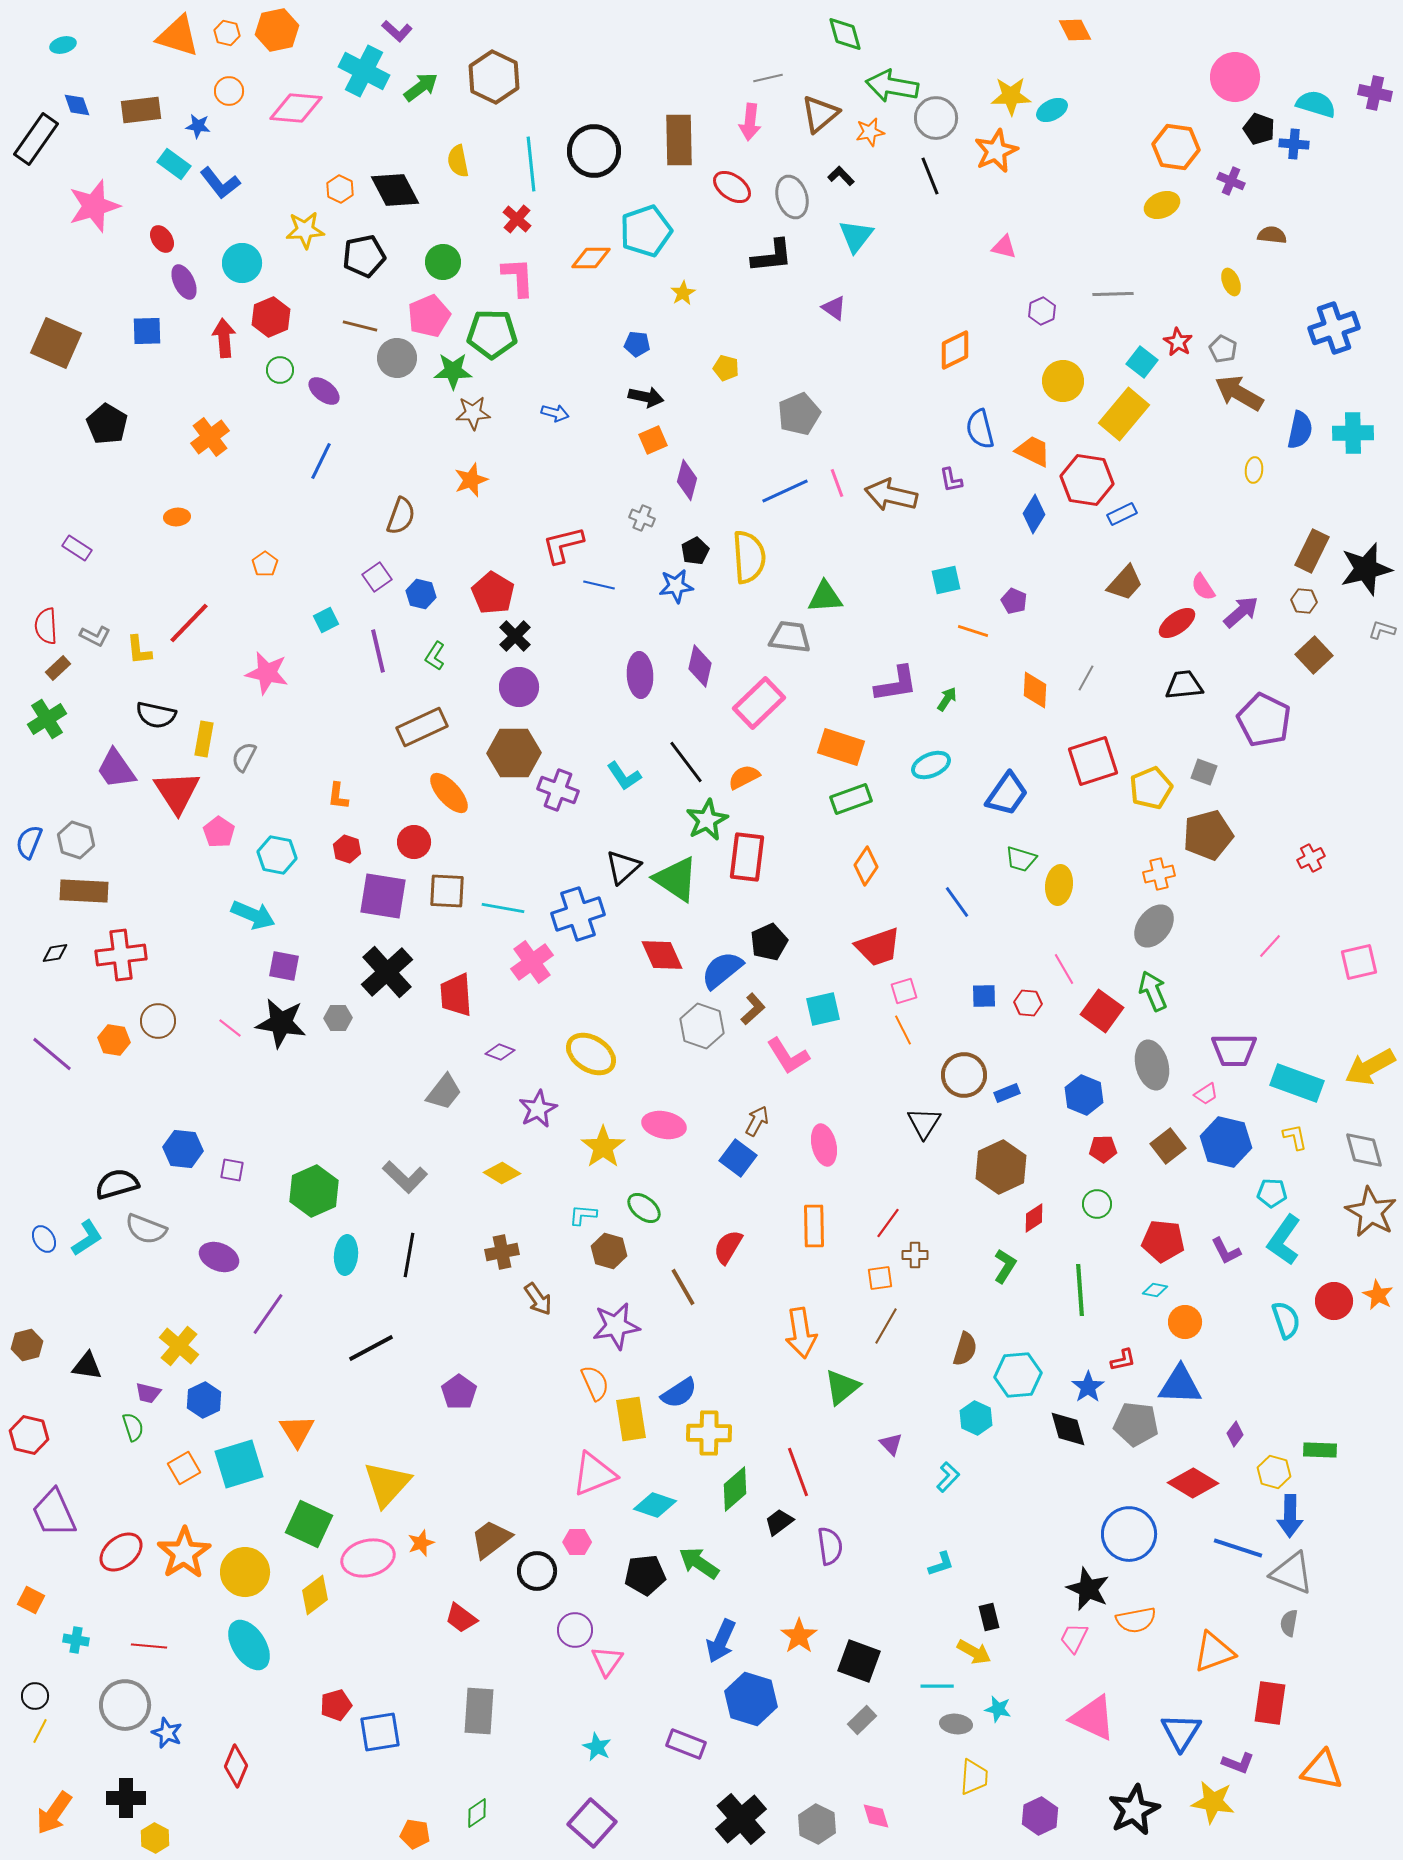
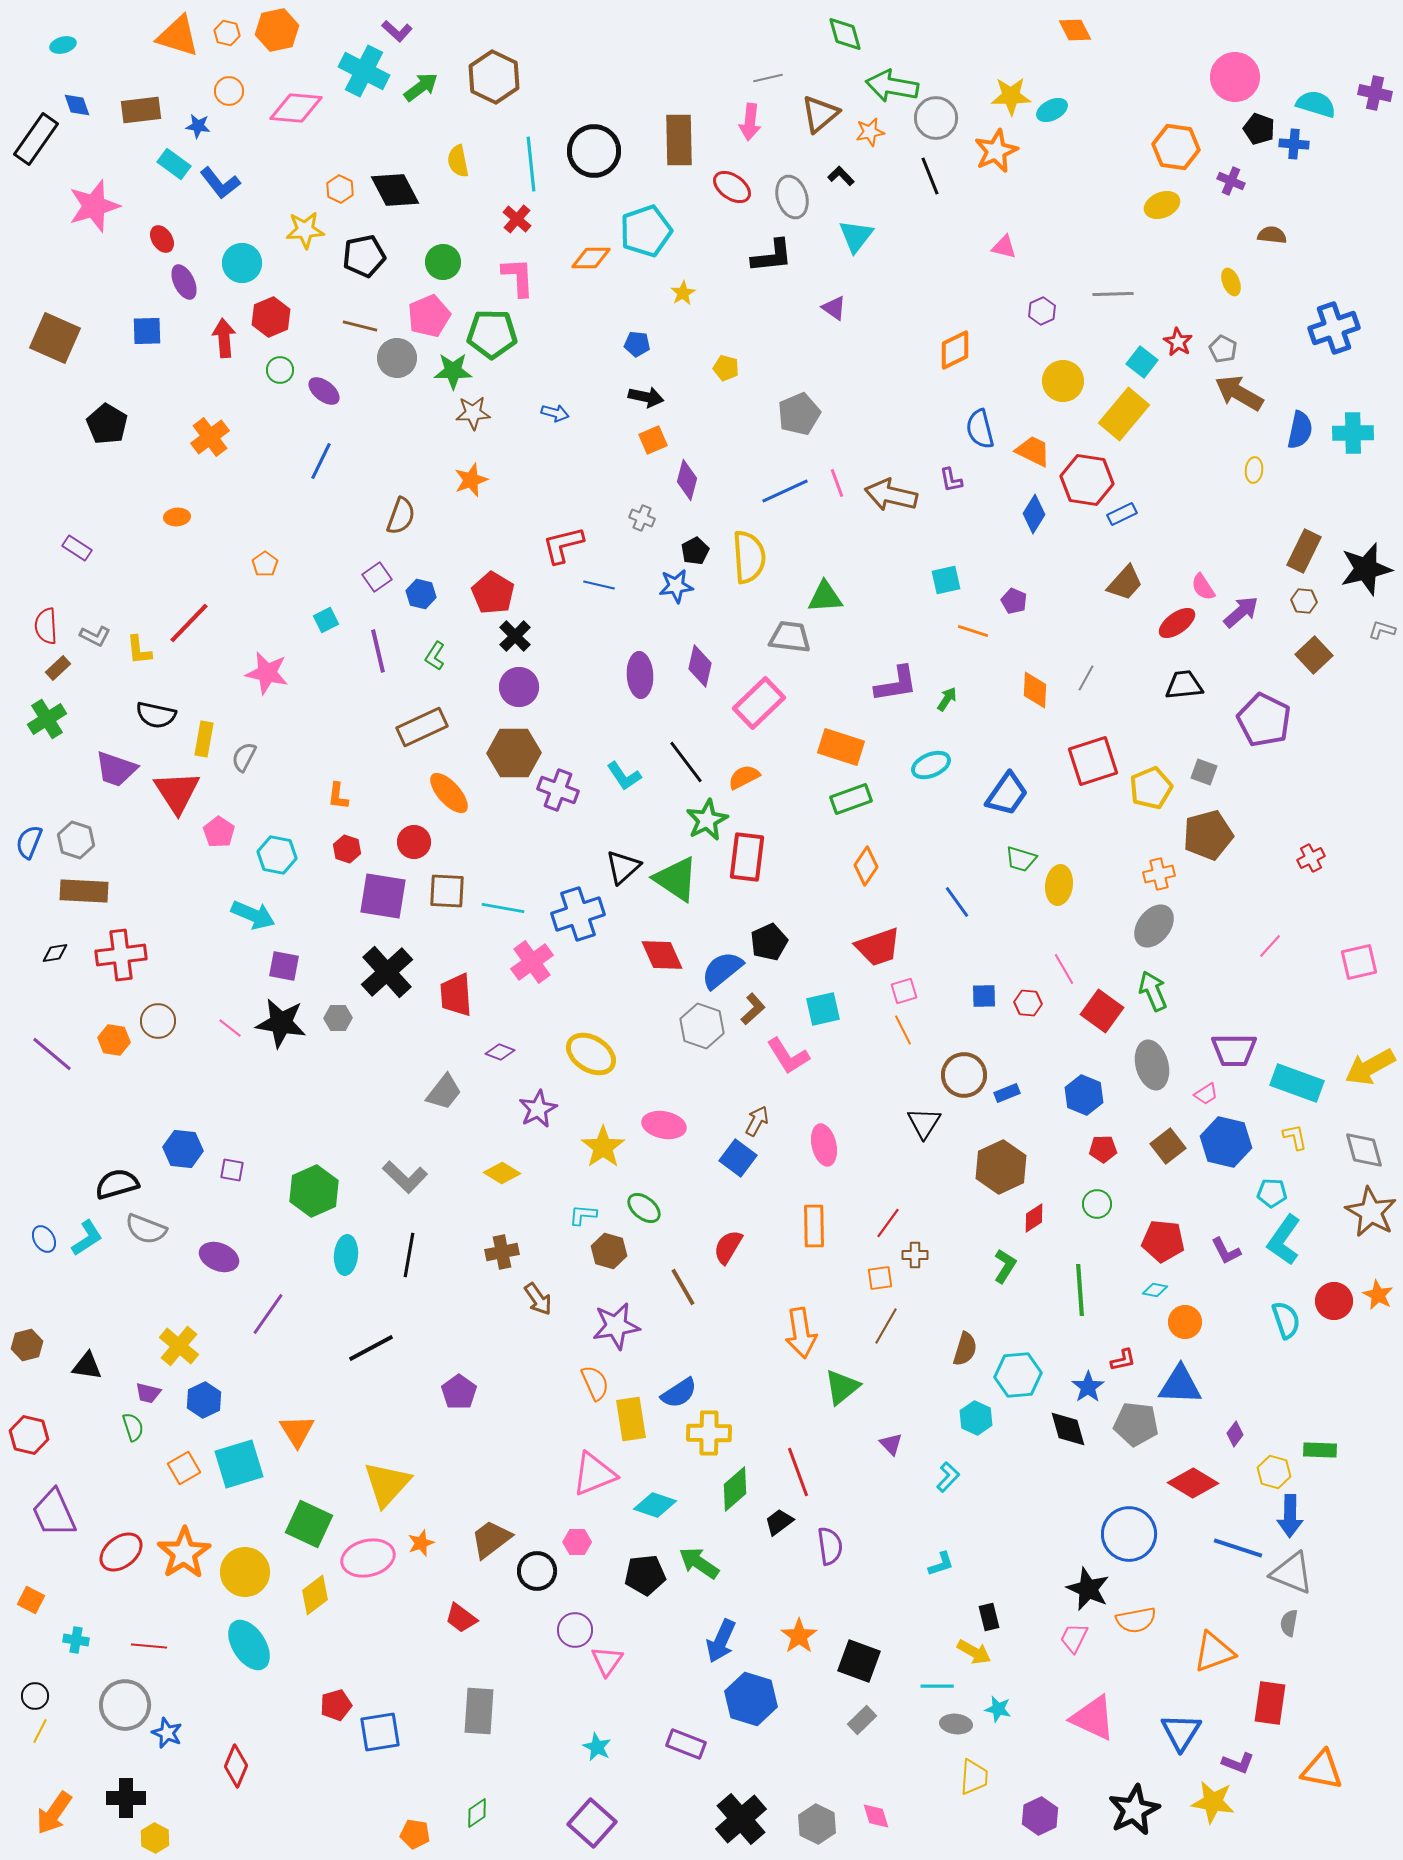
brown square at (56, 343): moved 1 px left, 5 px up
brown rectangle at (1312, 551): moved 8 px left
purple trapezoid at (116, 769): rotated 36 degrees counterclockwise
